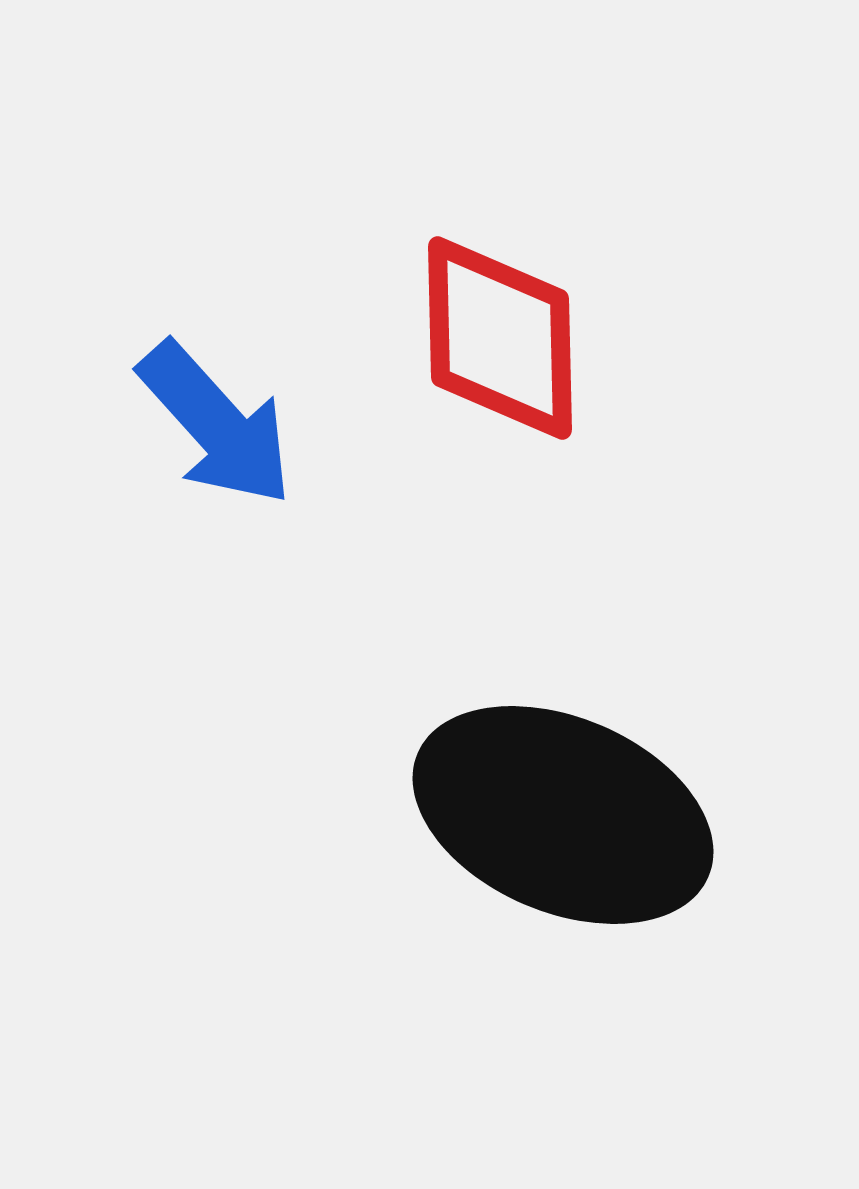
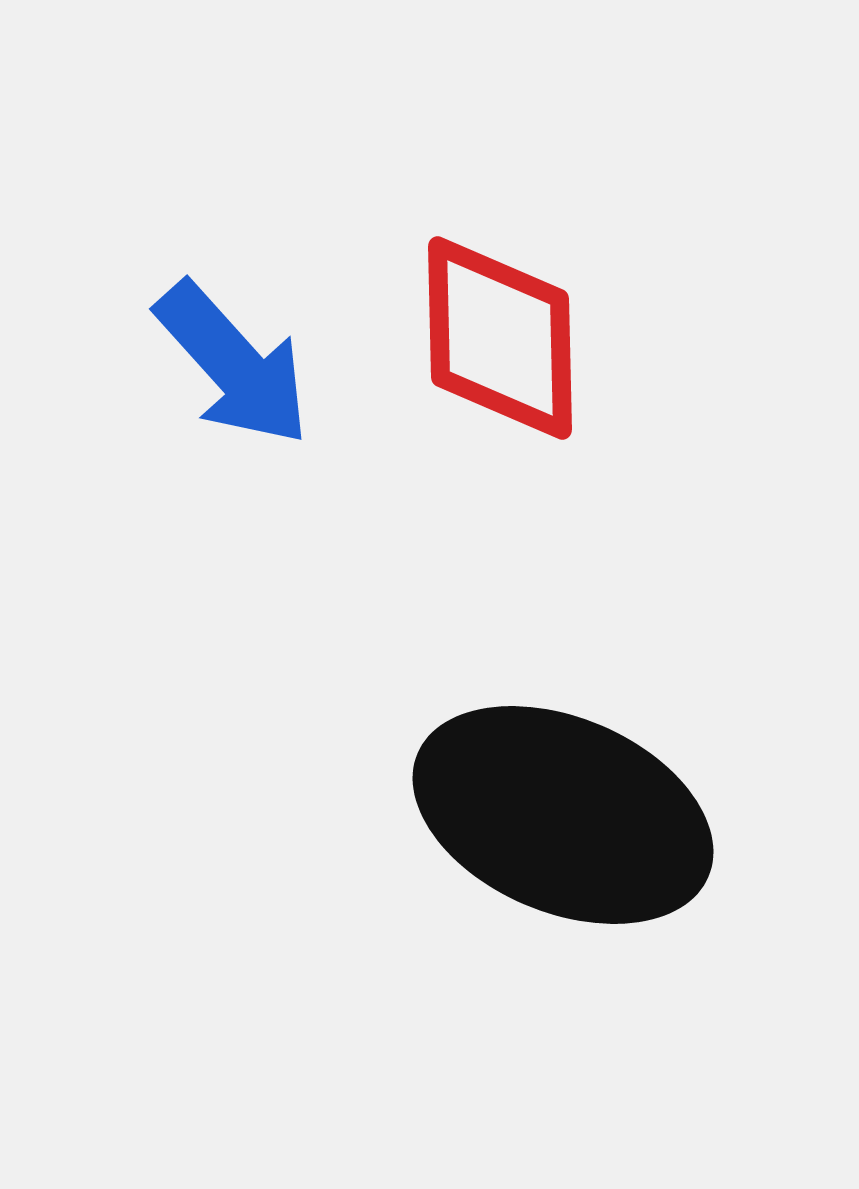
blue arrow: moved 17 px right, 60 px up
